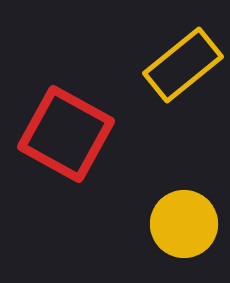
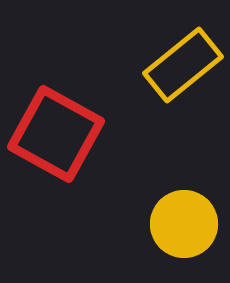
red square: moved 10 px left
